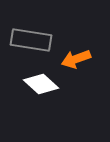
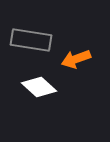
white diamond: moved 2 px left, 3 px down
